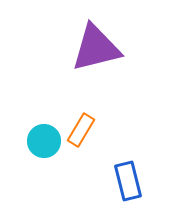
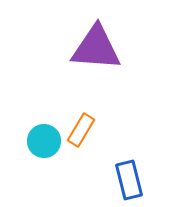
purple triangle: rotated 18 degrees clockwise
blue rectangle: moved 1 px right, 1 px up
